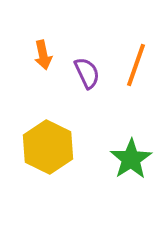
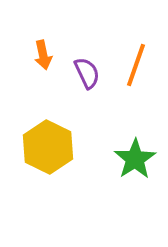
green star: moved 4 px right
